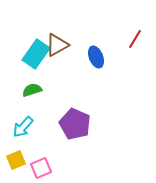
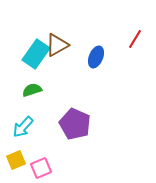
blue ellipse: rotated 45 degrees clockwise
